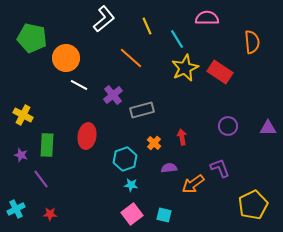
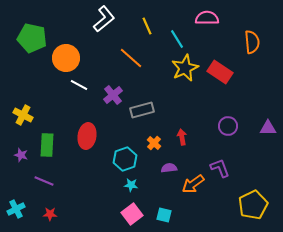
purple line: moved 3 px right, 2 px down; rotated 30 degrees counterclockwise
